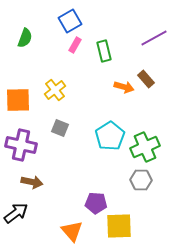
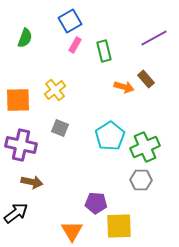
orange triangle: rotated 10 degrees clockwise
